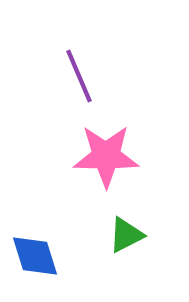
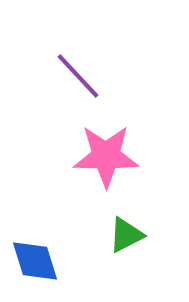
purple line: moved 1 px left; rotated 20 degrees counterclockwise
blue diamond: moved 5 px down
